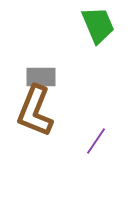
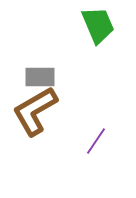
gray rectangle: moved 1 px left
brown L-shape: rotated 38 degrees clockwise
